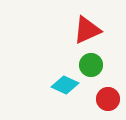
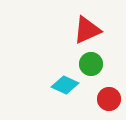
green circle: moved 1 px up
red circle: moved 1 px right
